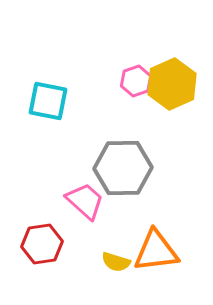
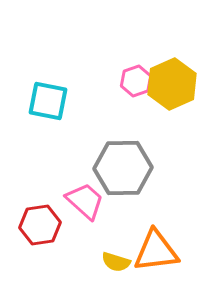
red hexagon: moved 2 px left, 19 px up
